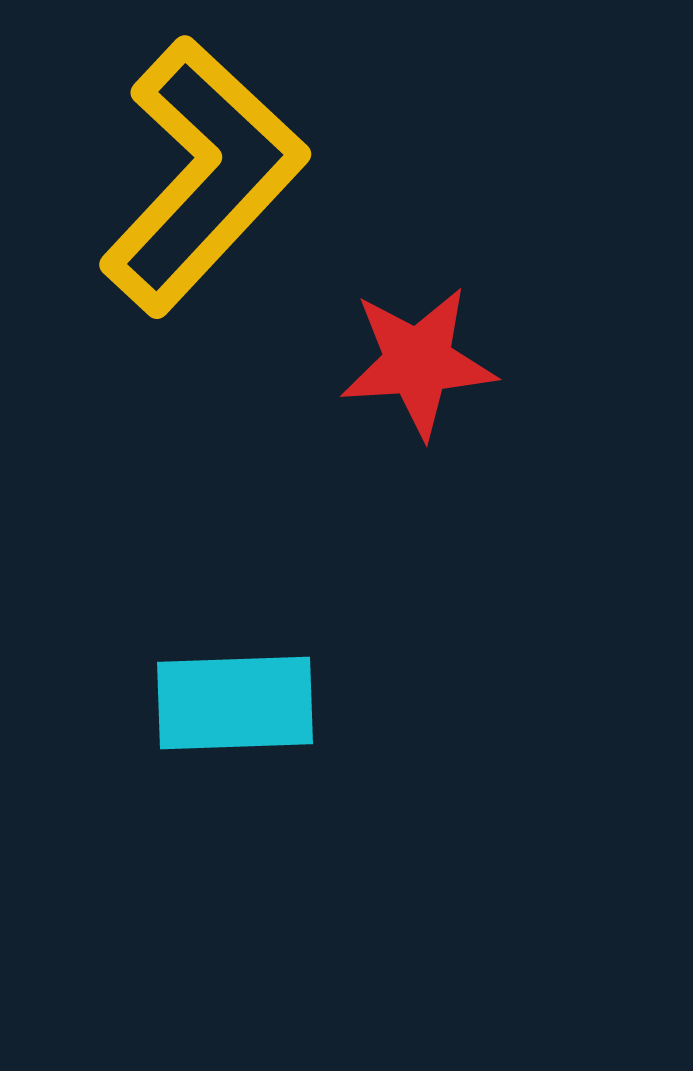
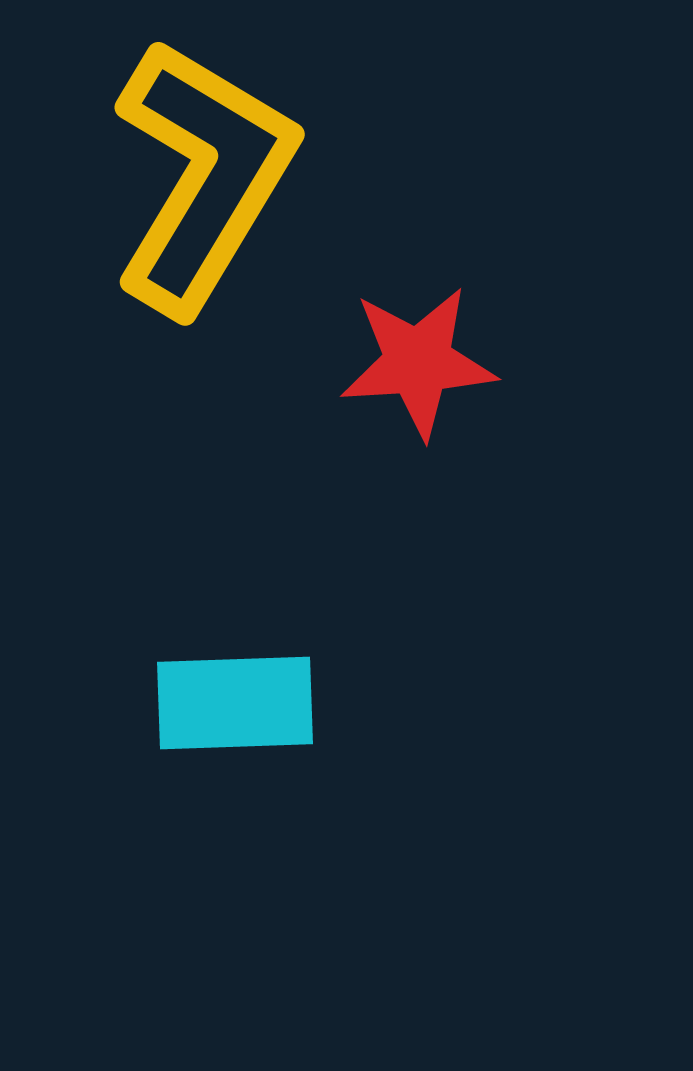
yellow L-shape: rotated 12 degrees counterclockwise
